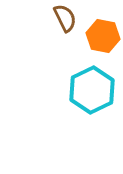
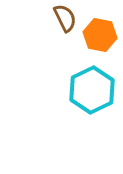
orange hexagon: moved 3 px left, 1 px up
